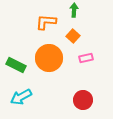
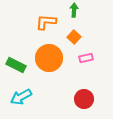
orange square: moved 1 px right, 1 px down
red circle: moved 1 px right, 1 px up
